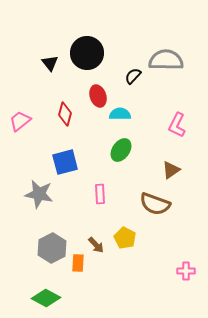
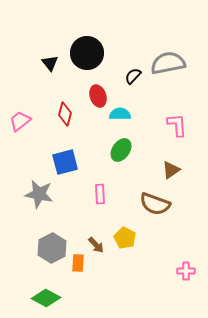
gray semicircle: moved 2 px right, 3 px down; rotated 12 degrees counterclockwise
pink L-shape: rotated 150 degrees clockwise
